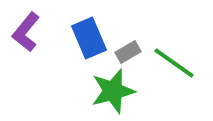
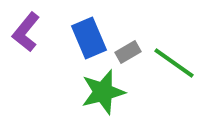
green star: moved 10 px left, 1 px down
